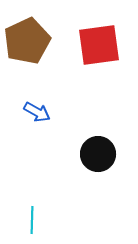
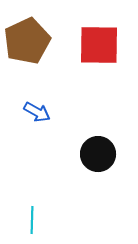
red square: rotated 9 degrees clockwise
